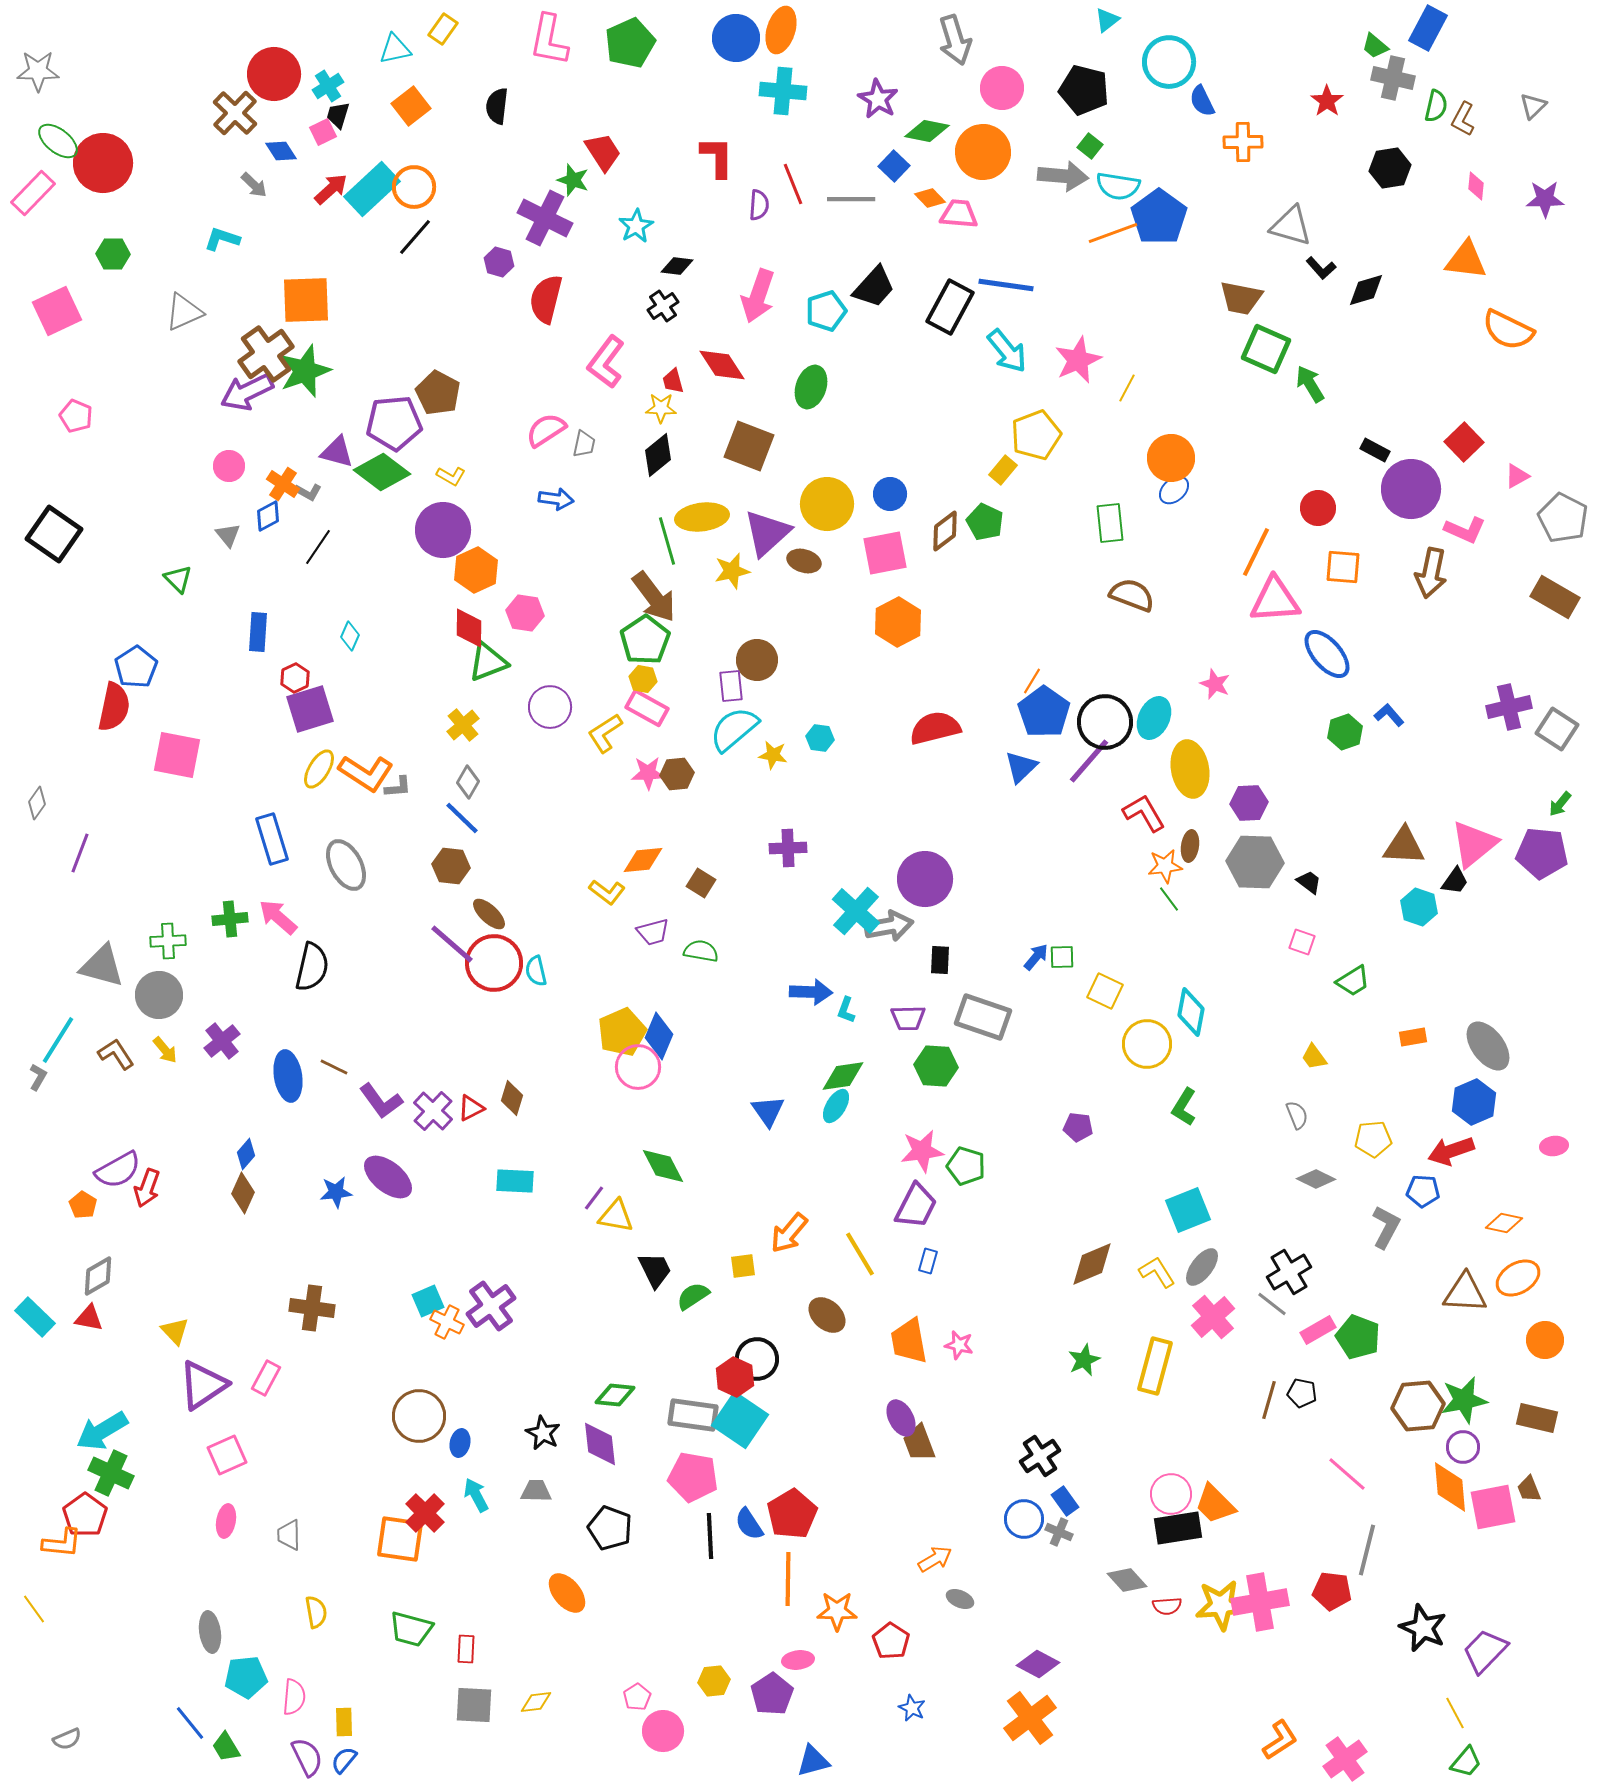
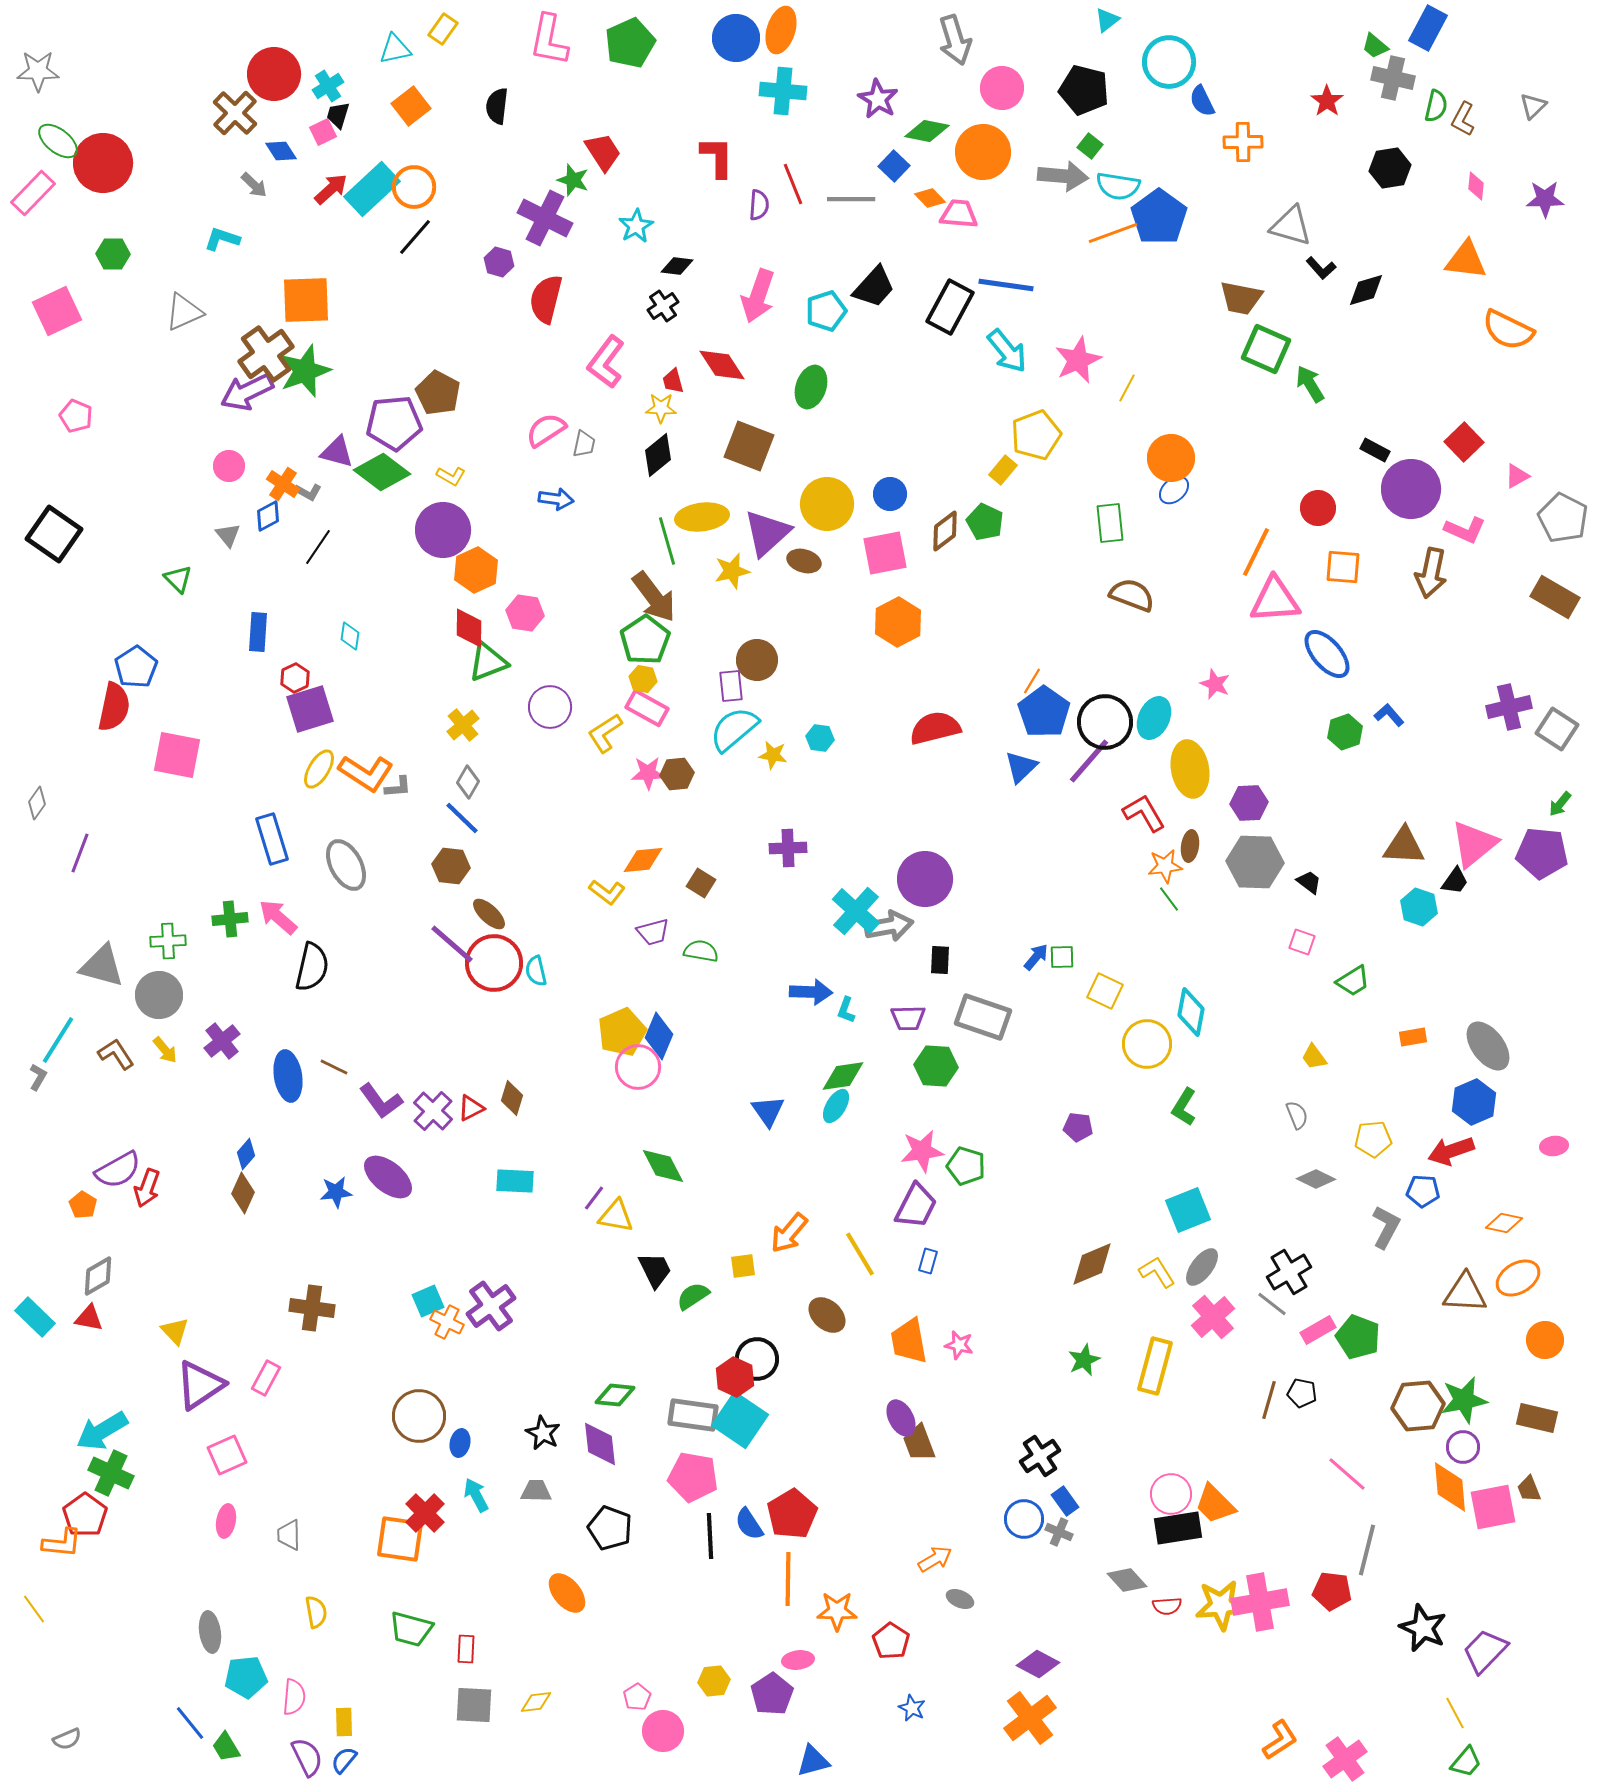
cyan diamond at (350, 636): rotated 16 degrees counterclockwise
purple triangle at (203, 1385): moved 3 px left
